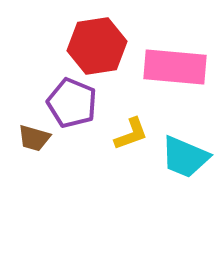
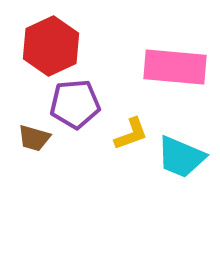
red hexagon: moved 46 px left; rotated 16 degrees counterclockwise
purple pentagon: moved 3 px right, 1 px down; rotated 27 degrees counterclockwise
cyan trapezoid: moved 4 px left
